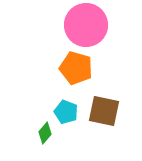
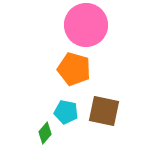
orange pentagon: moved 2 px left, 1 px down
cyan pentagon: rotated 10 degrees counterclockwise
